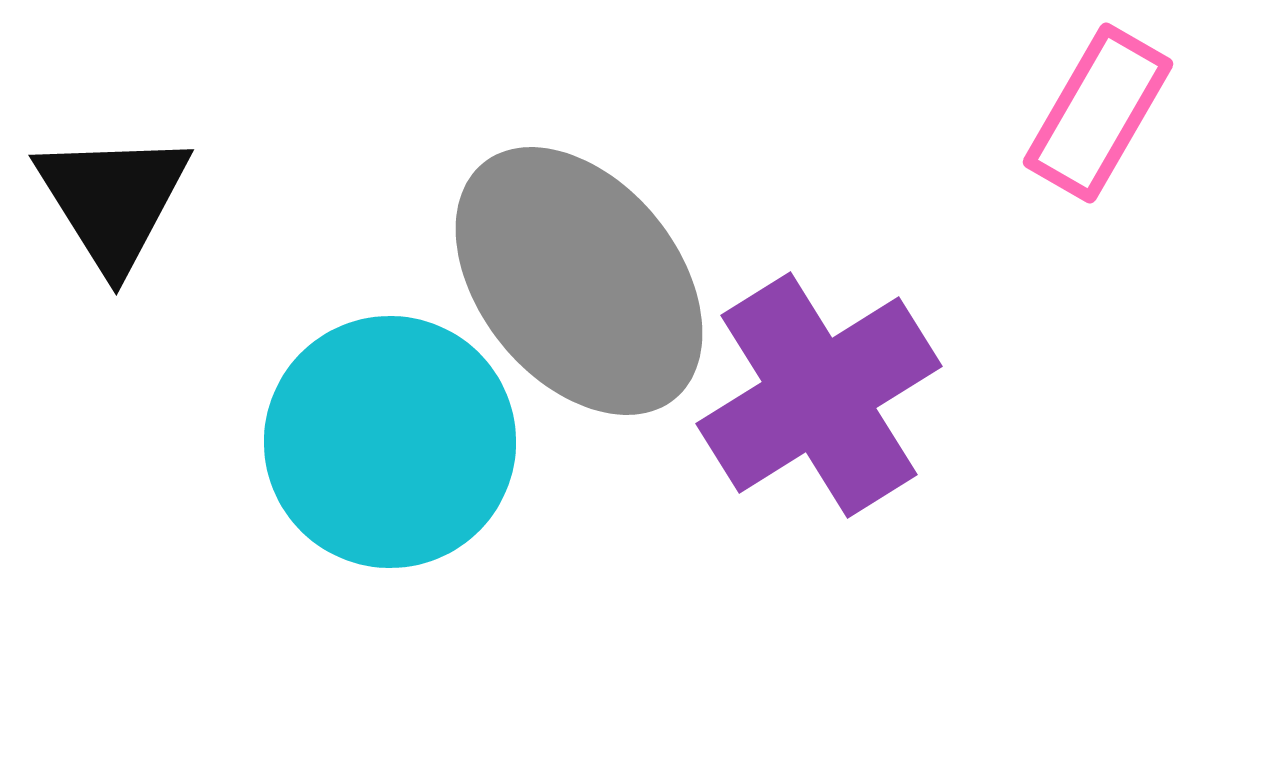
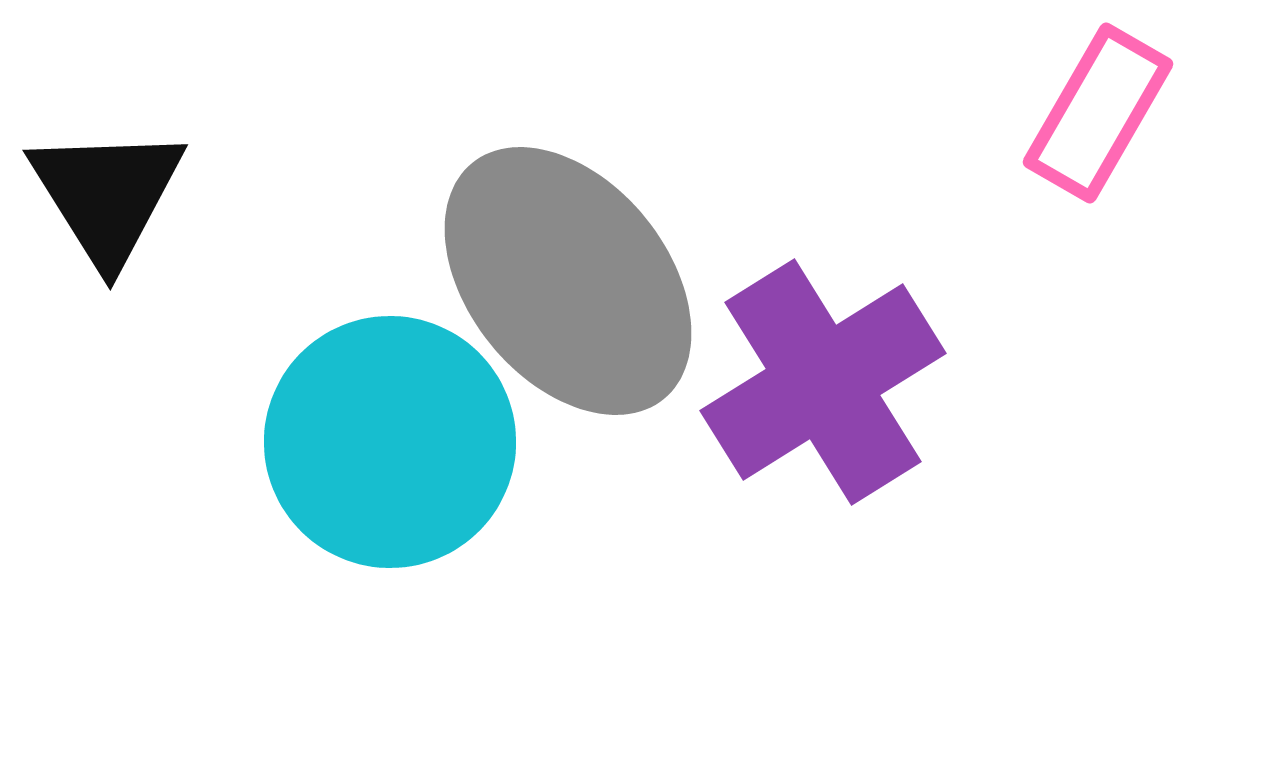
black triangle: moved 6 px left, 5 px up
gray ellipse: moved 11 px left
purple cross: moved 4 px right, 13 px up
